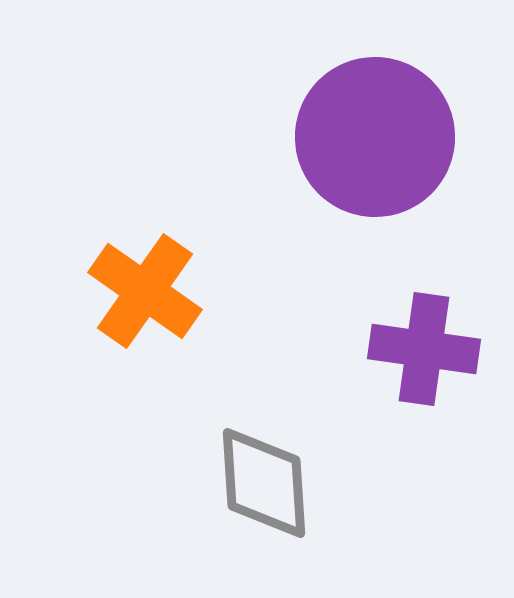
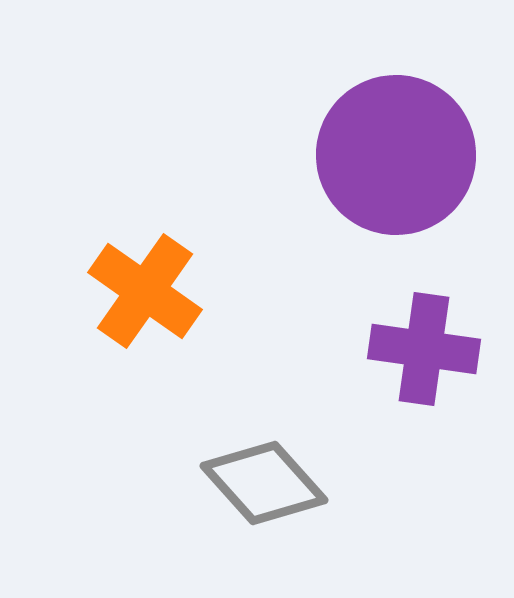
purple circle: moved 21 px right, 18 px down
gray diamond: rotated 38 degrees counterclockwise
